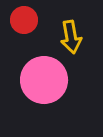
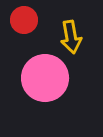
pink circle: moved 1 px right, 2 px up
